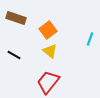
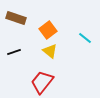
cyan line: moved 5 px left, 1 px up; rotated 72 degrees counterclockwise
black line: moved 3 px up; rotated 48 degrees counterclockwise
red trapezoid: moved 6 px left
